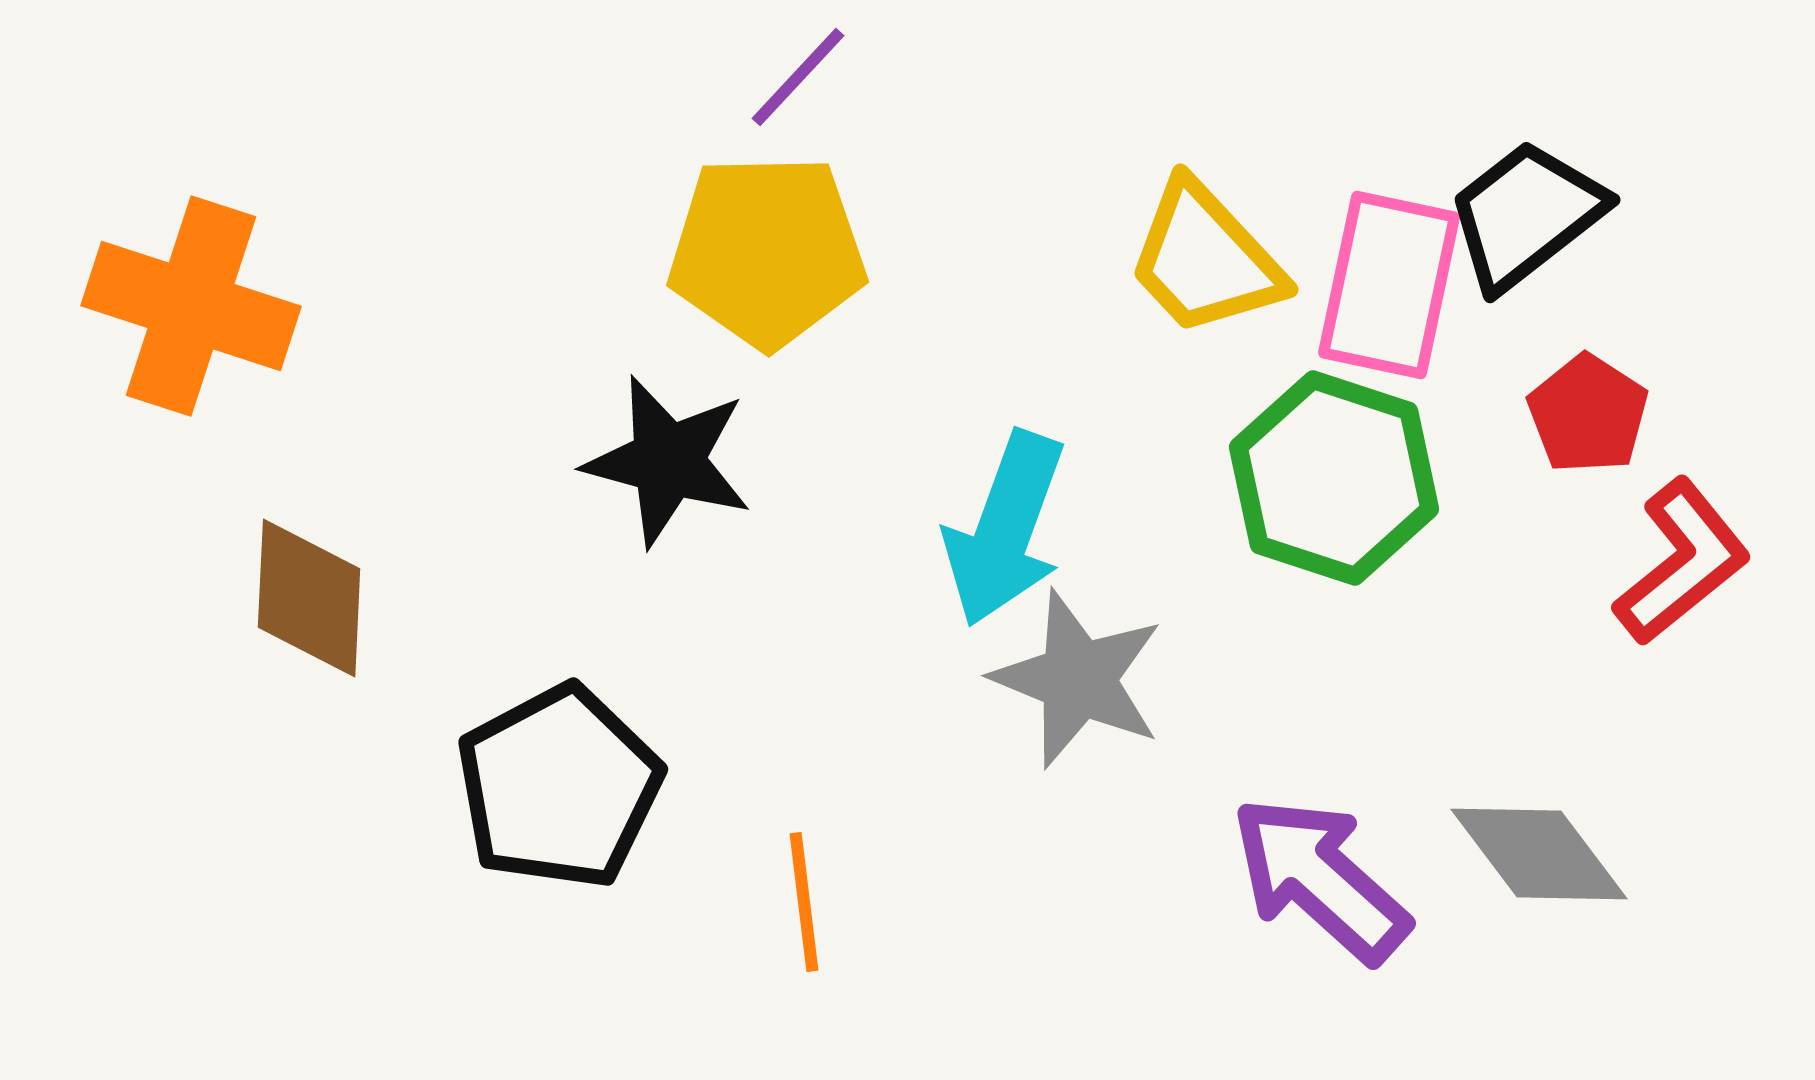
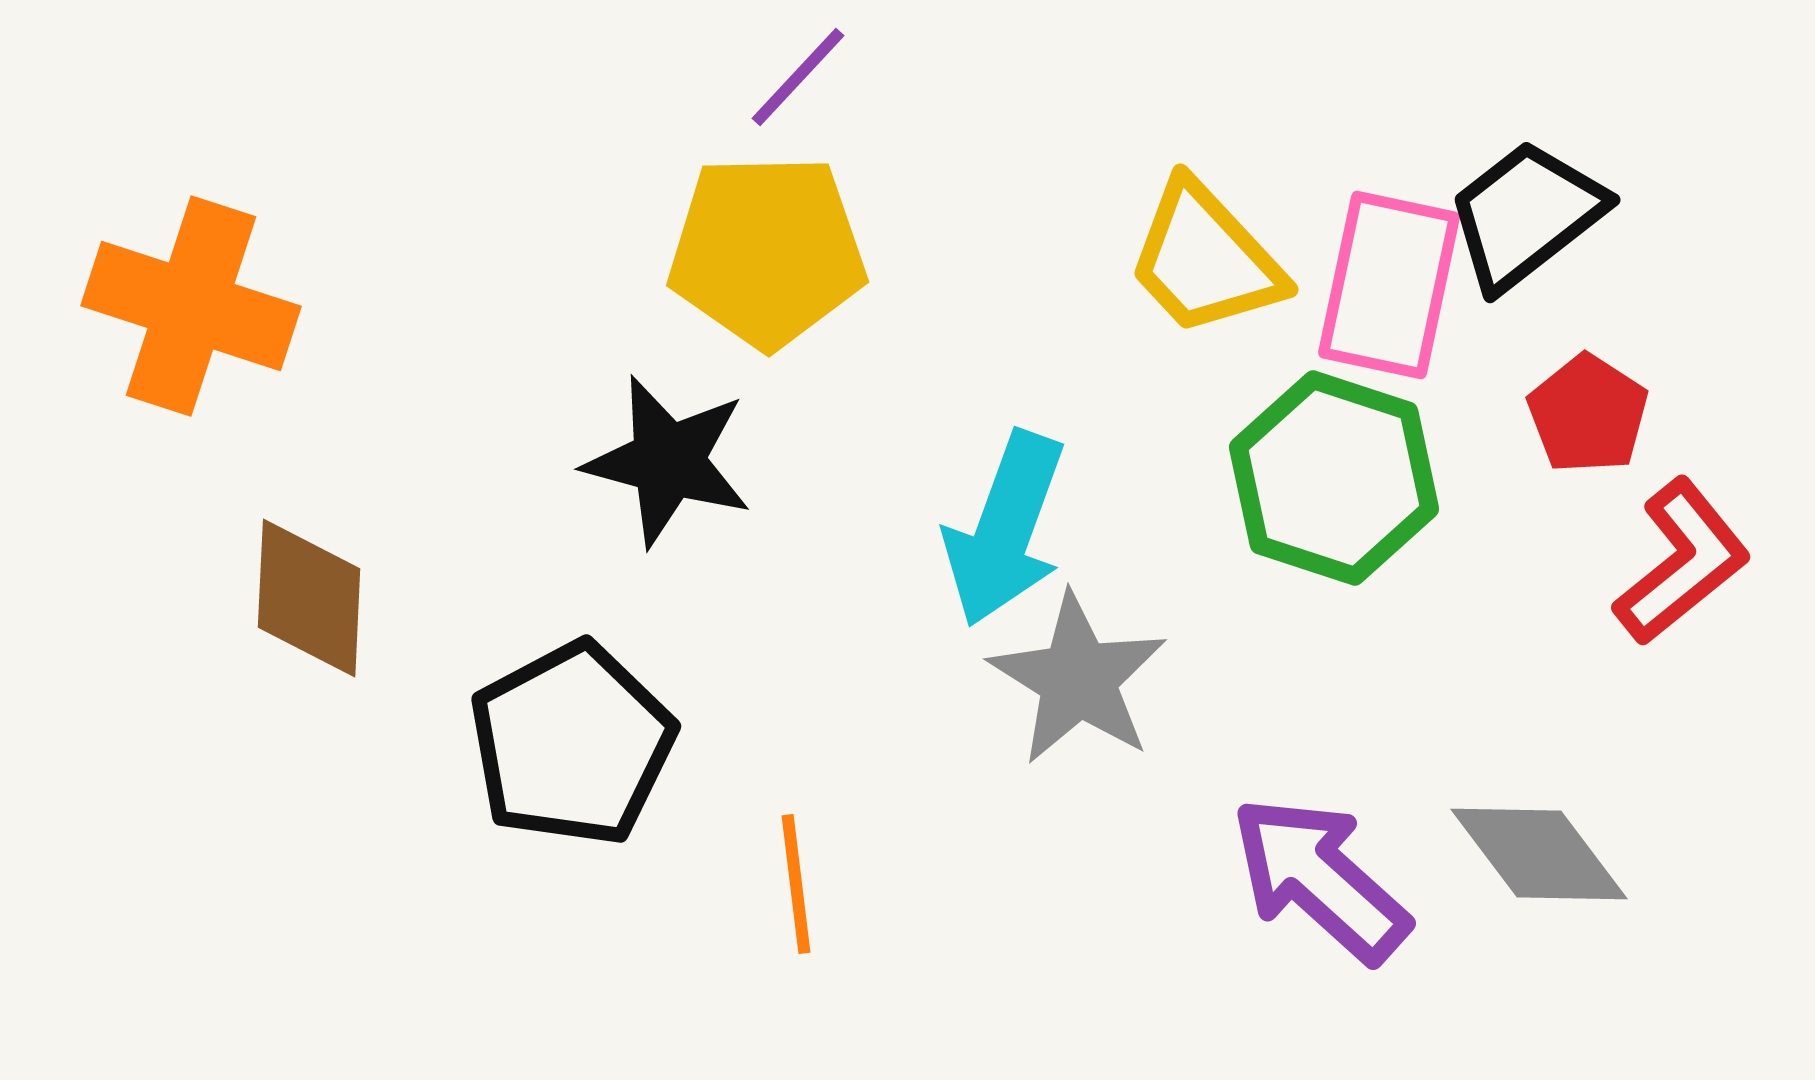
gray star: rotated 10 degrees clockwise
black pentagon: moved 13 px right, 43 px up
orange line: moved 8 px left, 18 px up
